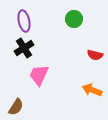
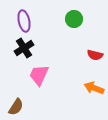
orange arrow: moved 2 px right, 2 px up
